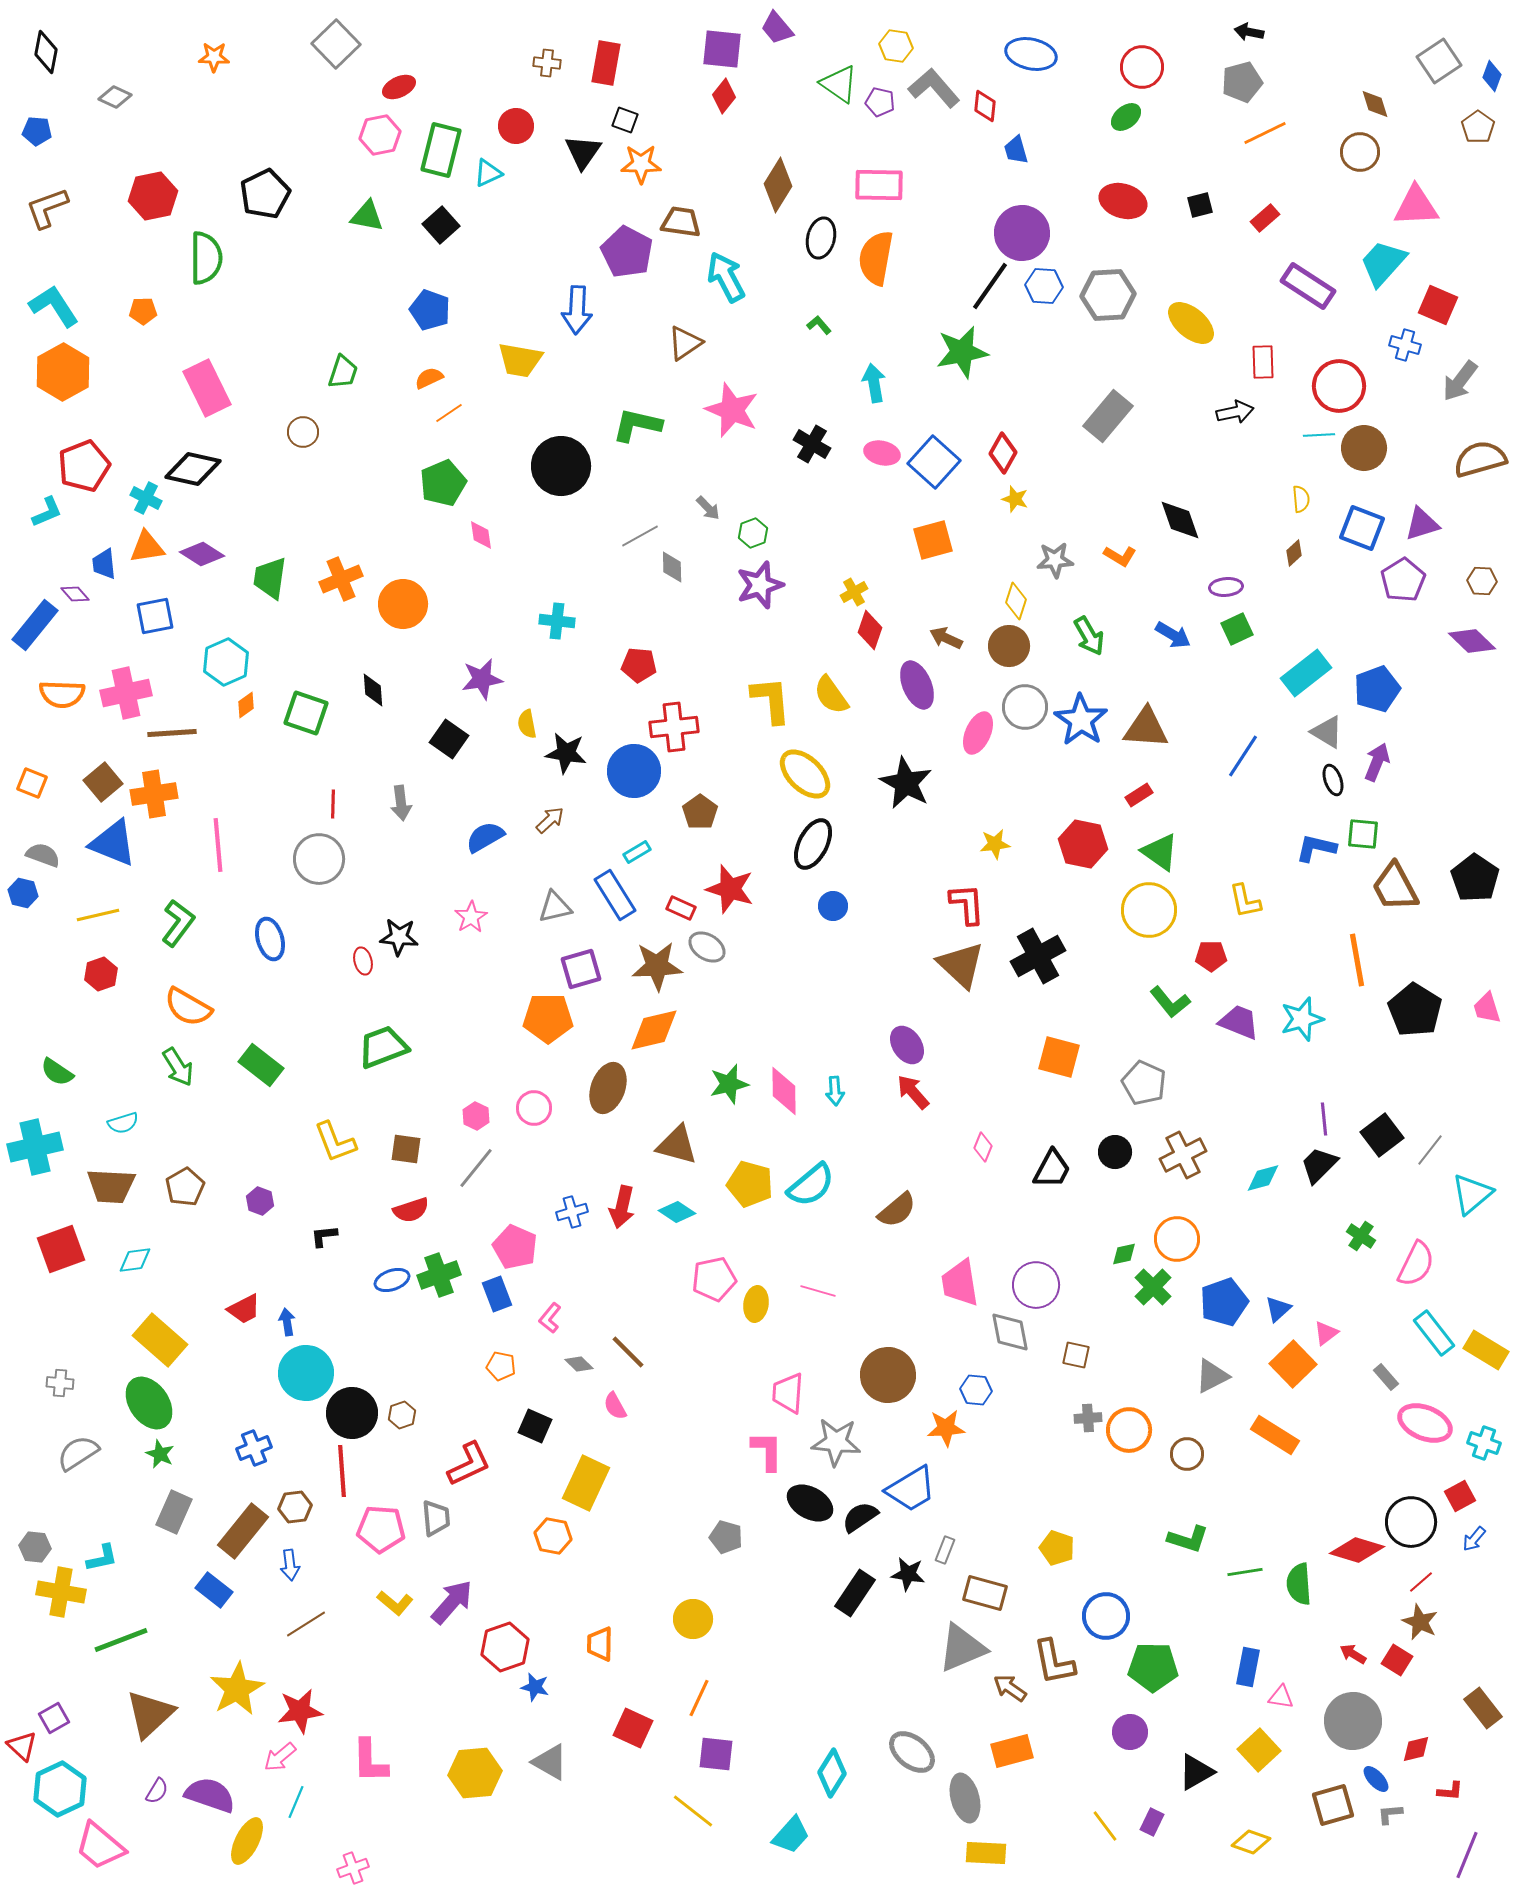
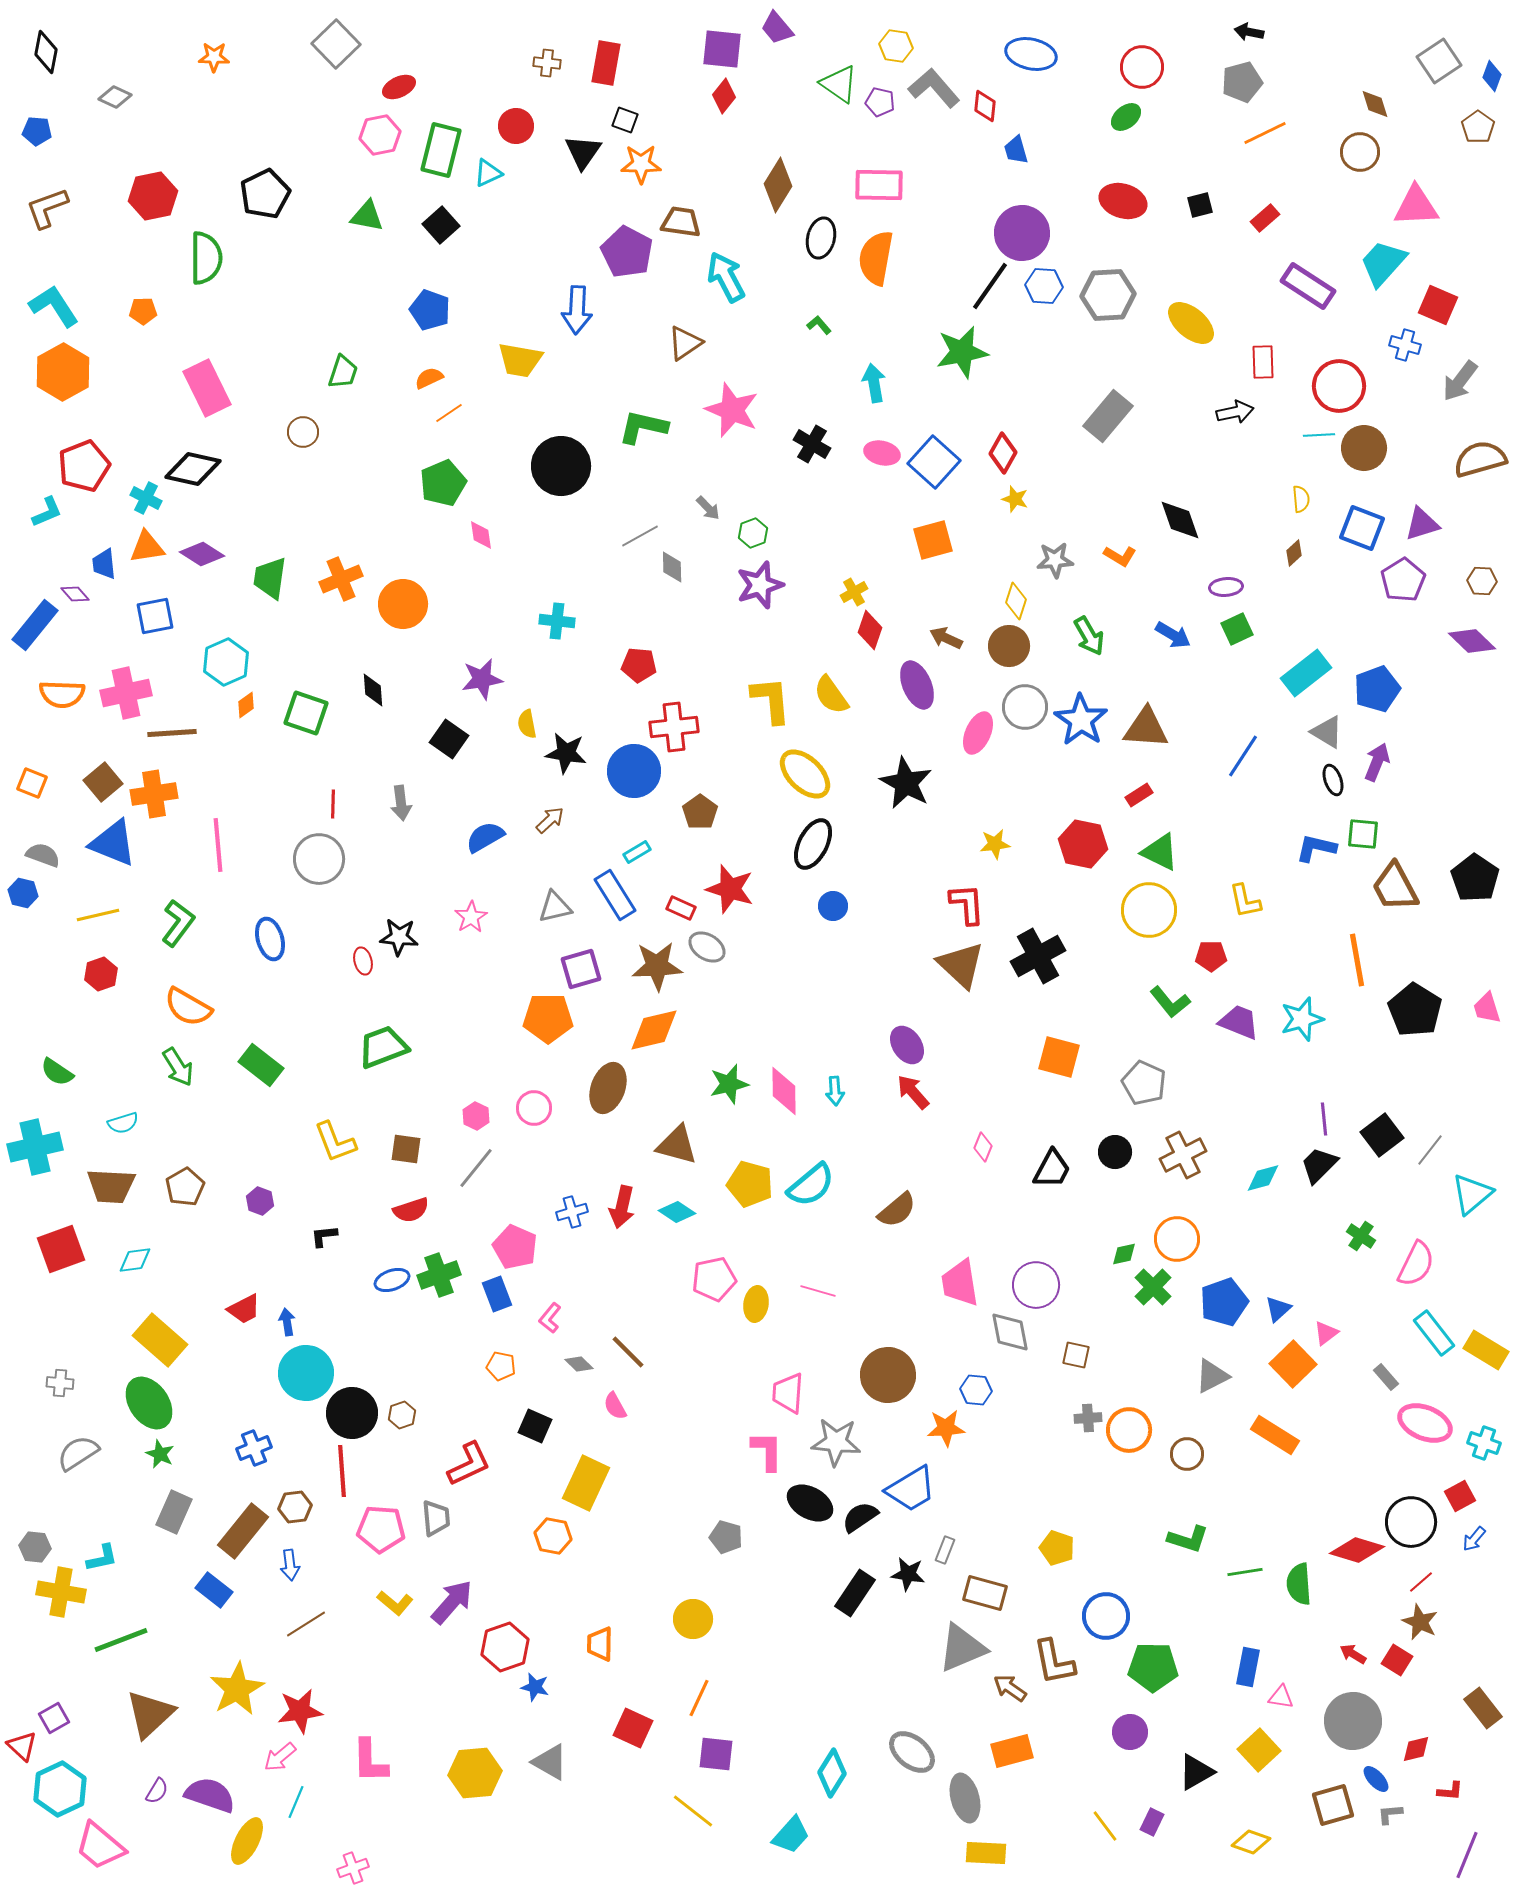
green L-shape at (637, 425): moved 6 px right, 2 px down
green triangle at (1160, 852): rotated 9 degrees counterclockwise
